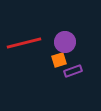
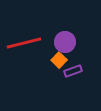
orange square: rotated 28 degrees counterclockwise
